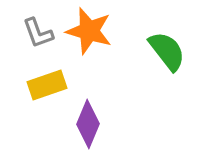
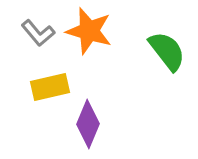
gray L-shape: rotated 20 degrees counterclockwise
yellow rectangle: moved 3 px right, 2 px down; rotated 6 degrees clockwise
